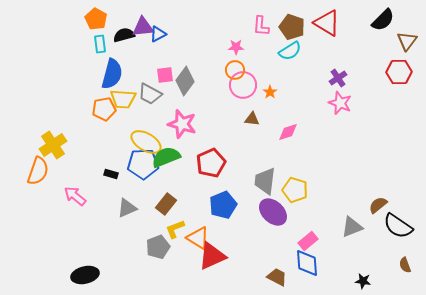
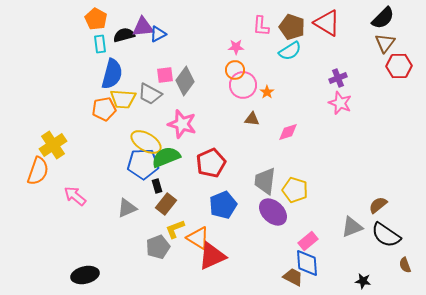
black semicircle at (383, 20): moved 2 px up
brown triangle at (407, 41): moved 22 px left, 2 px down
red hexagon at (399, 72): moved 6 px up
purple cross at (338, 78): rotated 12 degrees clockwise
orange star at (270, 92): moved 3 px left
black rectangle at (111, 174): moved 46 px right, 12 px down; rotated 56 degrees clockwise
black semicircle at (398, 226): moved 12 px left, 9 px down
brown trapezoid at (277, 277): moved 16 px right
